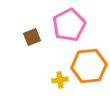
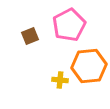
brown square: moved 2 px left, 1 px up
yellow cross: rotated 14 degrees clockwise
